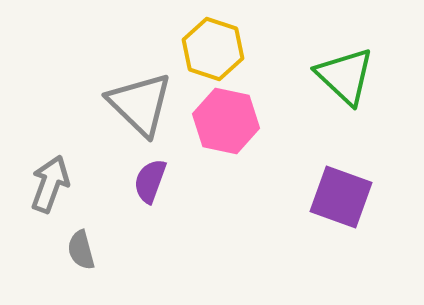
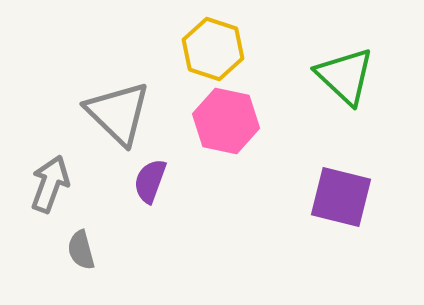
gray triangle: moved 22 px left, 9 px down
purple square: rotated 6 degrees counterclockwise
